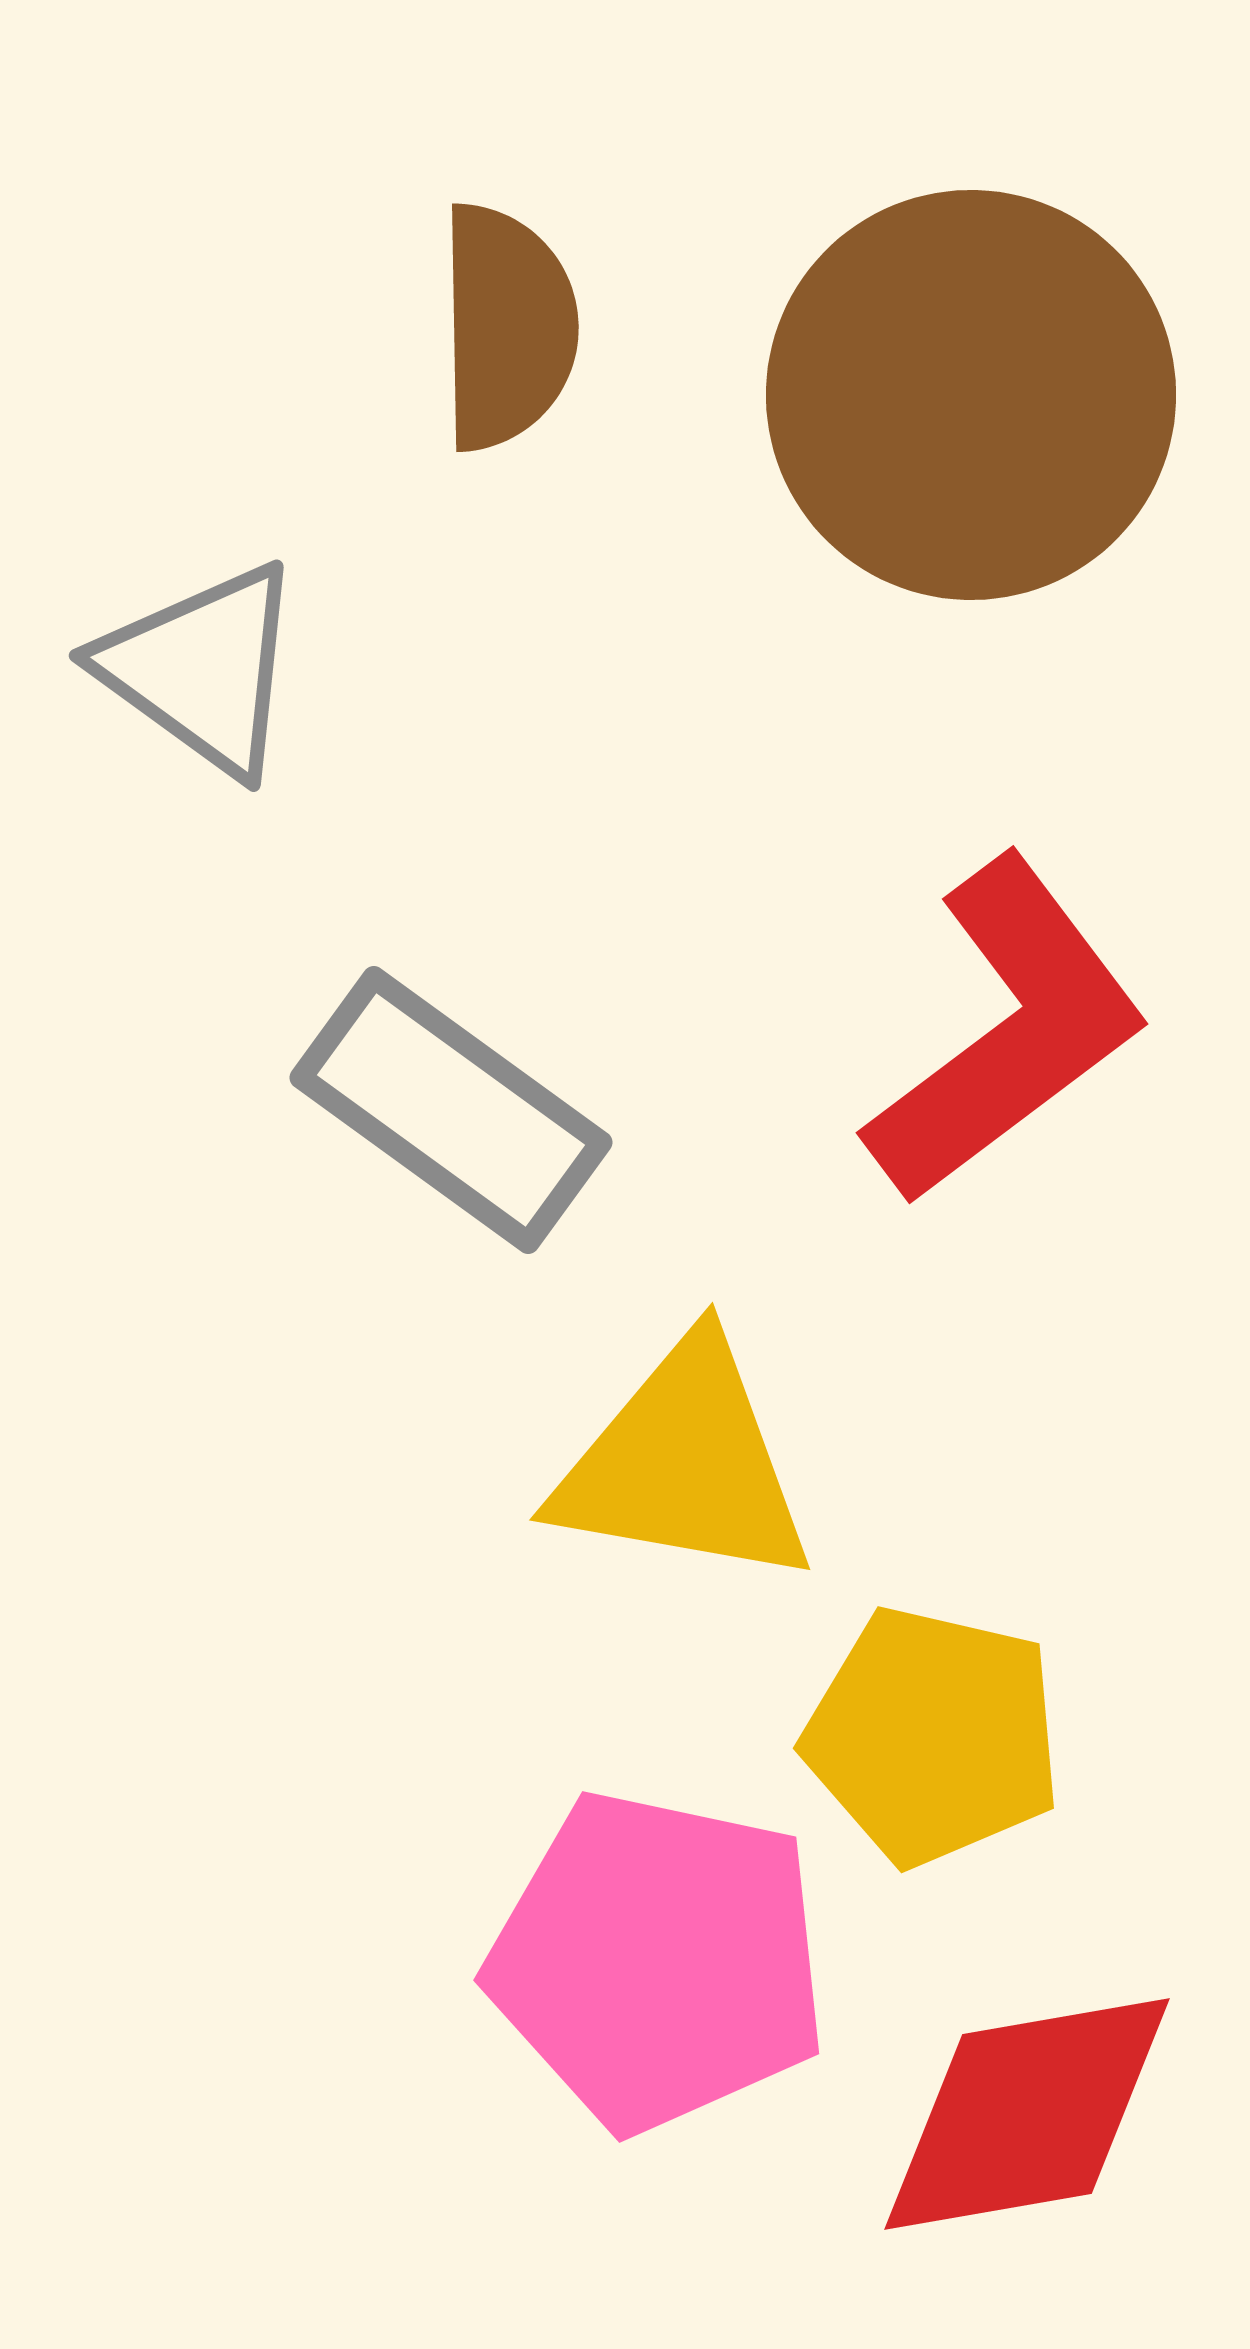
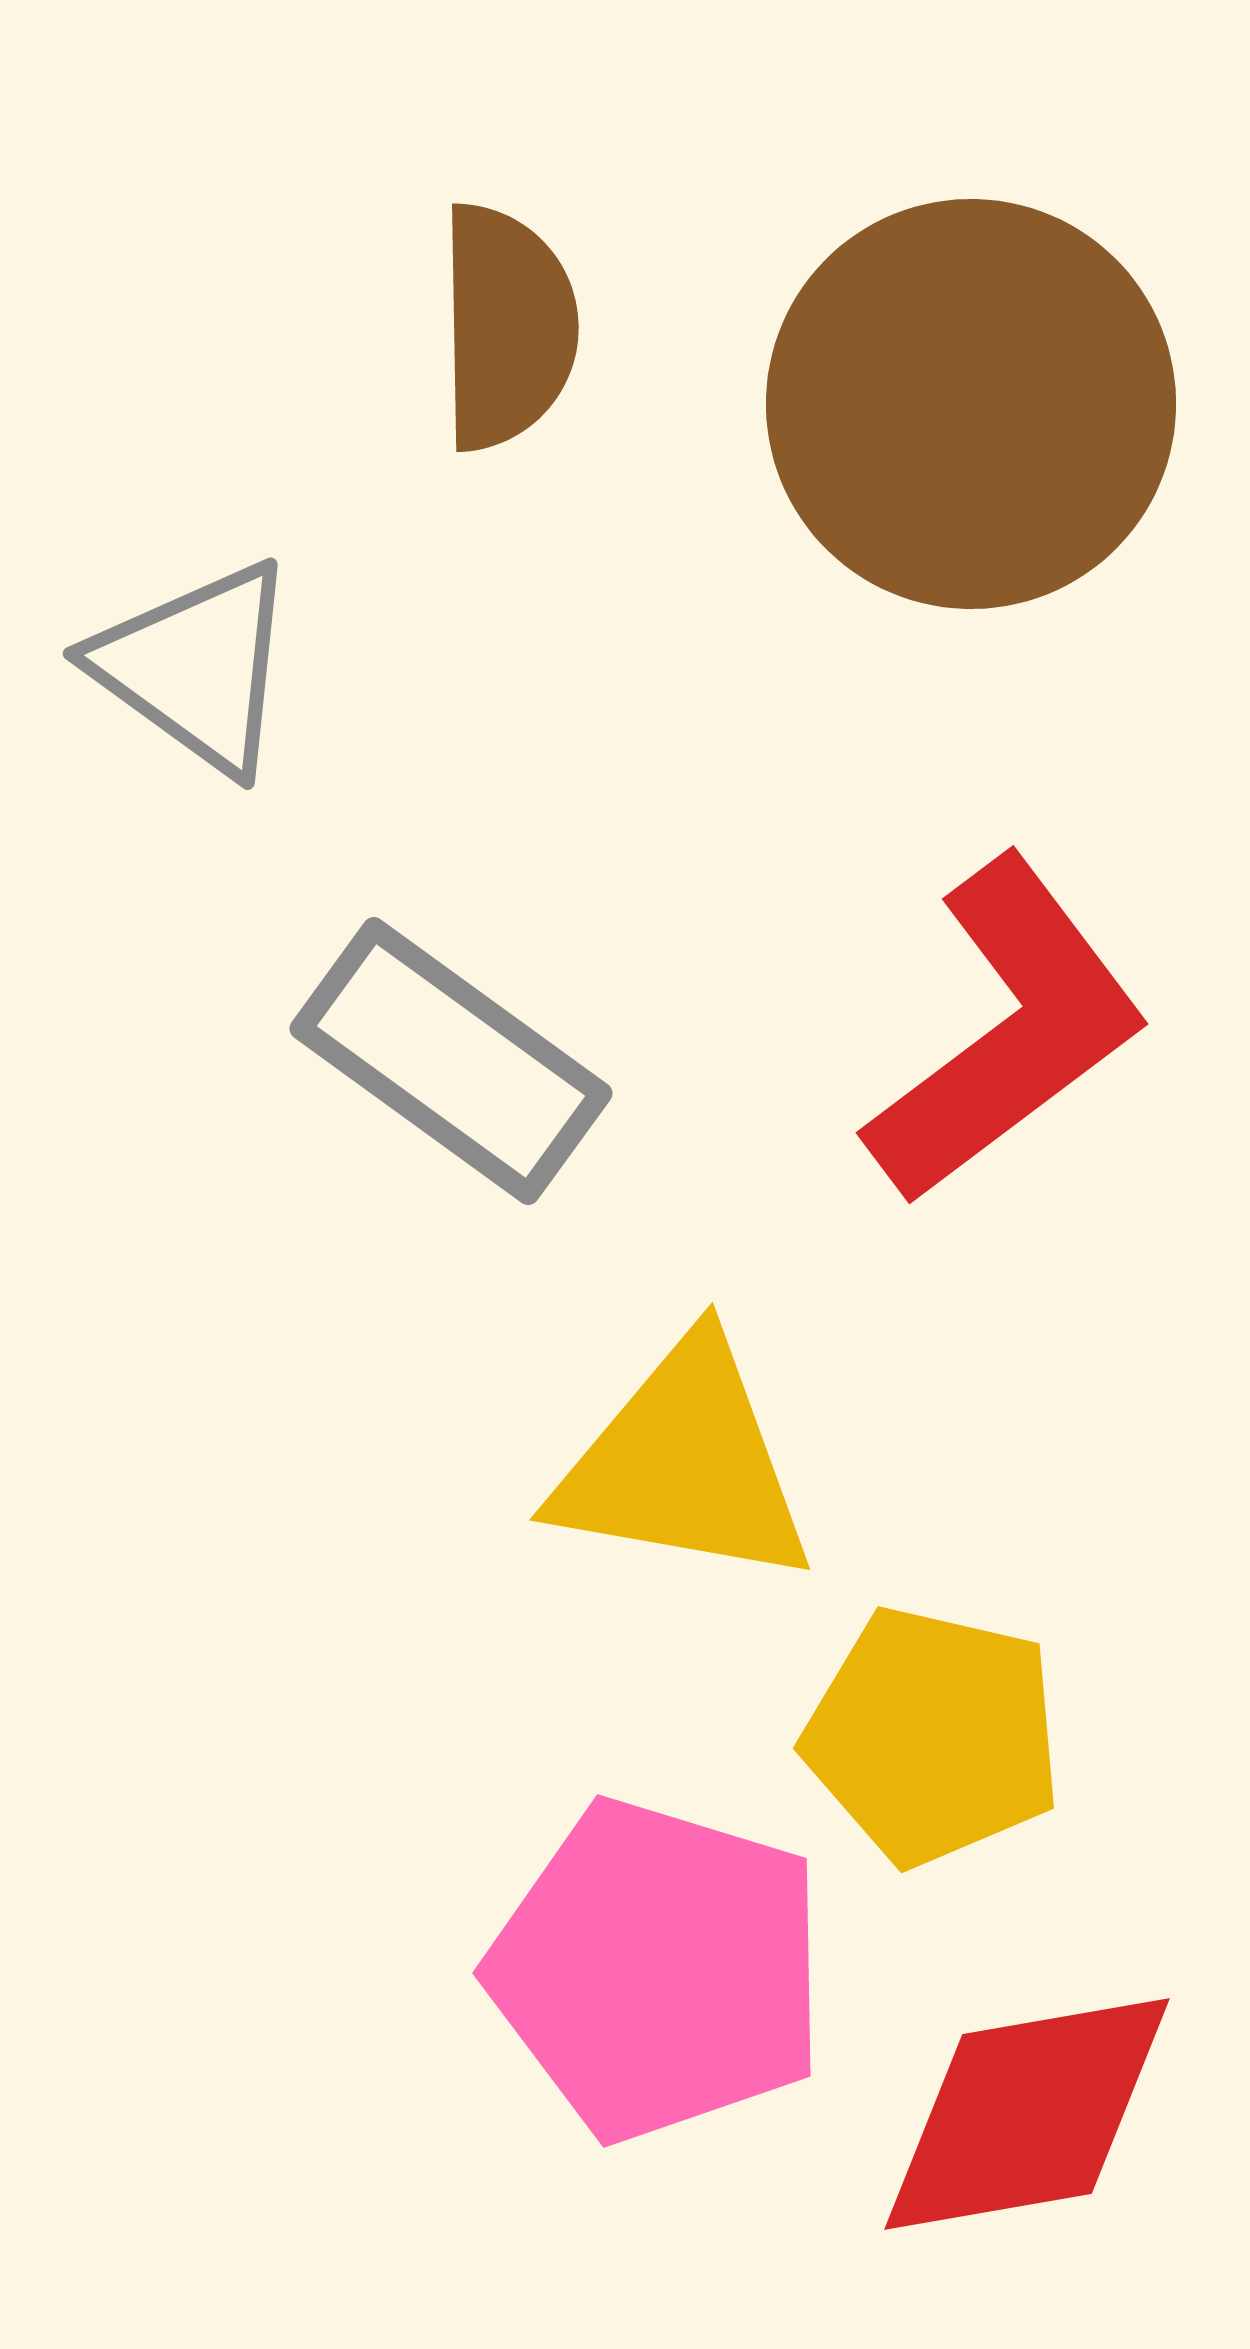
brown circle: moved 9 px down
gray triangle: moved 6 px left, 2 px up
gray rectangle: moved 49 px up
pink pentagon: moved 9 px down; rotated 5 degrees clockwise
